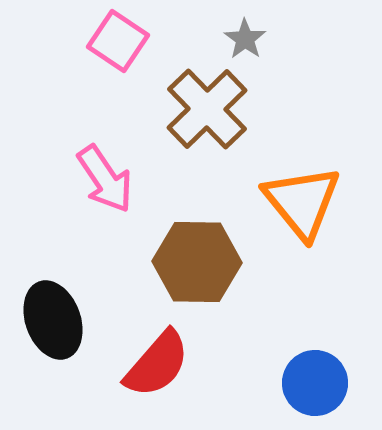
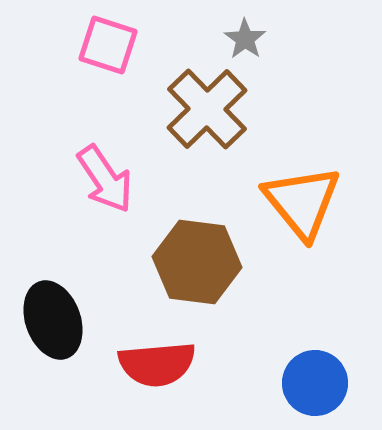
pink square: moved 10 px left, 4 px down; rotated 16 degrees counterclockwise
brown hexagon: rotated 6 degrees clockwise
red semicircle: rotated 44 degrees clockwise
